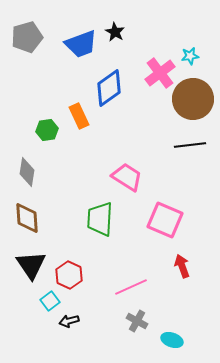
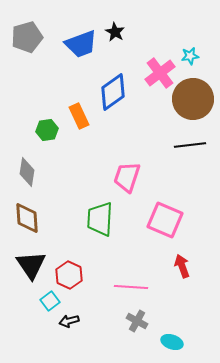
blue diamond: moved 4 px right, 4 px down
pink trapezoid: rotated 104 degrees counterclockwise
pink line: rotated 28 degrees clockwise
cyan ellipse: moved 2 px down
